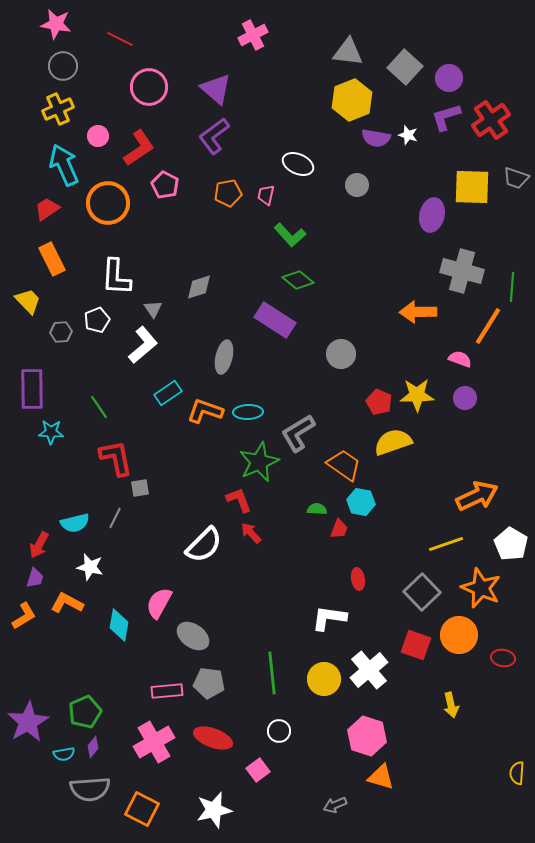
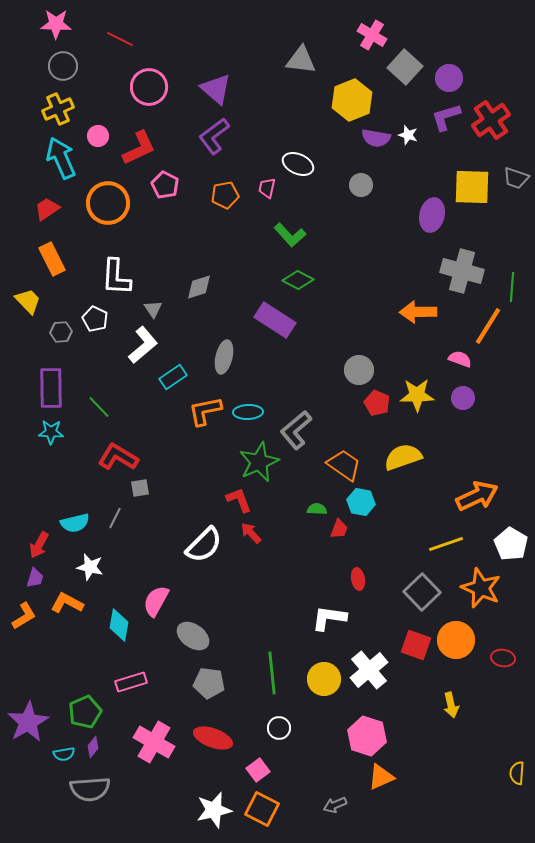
pink star at (56, 24): rotated 8 degrees counterclockwise
pink cross at (253, 35): moved 119 px right; rotated 32 degrees counterclockwise
gray triangle at (348, 52): moved 47 px left, 8 px down
red L-shape at (139, 148): rotated 9 degrees clockwise
cyan arrow at (64, 165): moved 3 px left, 7 px up
gray circle at (357, 185): moved 4 px right
orange pentagon at (228, 193): moved 3 px left, 2 px down
pink trapezoid at (266, 195): moved 1 px right, 7 px up
green diamond at (298, 280): rotated 12 degrees counterclockwise
white pentagon at (97, 320): moved 2 px left, 1 px up; rotated 25 degrees counterclockwise
gray circle at (341, 354): moved 18 px right, 16 px down
purple rectangle at (32, 389): moved 19 px right, 1 px up
cyan rectangle at (168, 393): moved 5 px right, 16 px up
purple circle at (465, 398): moved 2 px left
red pentagon at (379, 402): moved 2 px left, 1 px down
green line at (99, 407): rotated 10 degrees counterclockwise
orange L-shape at (205, 411): rotated 30 degrees counterclockwise
gray L-shape at (298, 433): moved 2 px left, 3 px up; rotated 9 degrees counterclockwise
yellow semicircle at (393, 442): moved 10 px right, 15 px down
red L-shape at (116, 458): moved 2 px right, 1 px up; rotated 48 degrees counterclockwise
pink semicircle at (159, 603): moved 3 px left, 2 px up
orange circle at (459, 635): moved 3 px left, 5 px down
pink rectangle at (167, 691): moved 36 px left, 9 px up; rotated 12 degrees counterclockwise
white circle at (279, 731): moved 3 px up
pink cross at (154, 742): rotated 30 degrees counterclockwise
orange triangle at (381, 777): rotated 40 degrees counterclockwise
orange square at (142, 809): moved 120 px right
